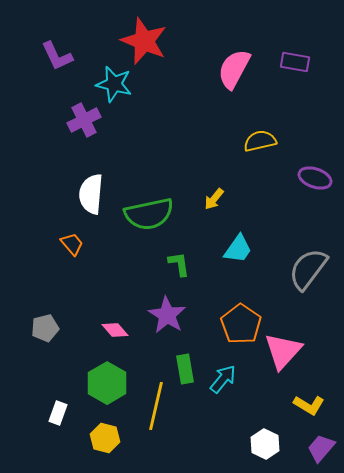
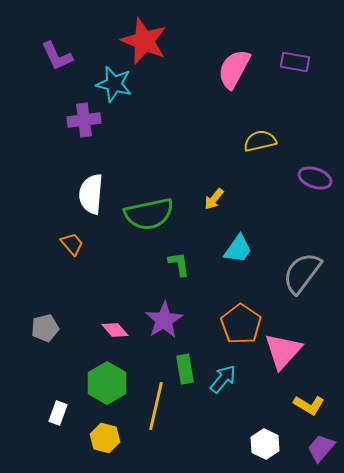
purple cross: rotated 20 degrees clockwise
gray semicircle: moved 6 px left, 4 px down
purple star: moved 3 px left, 5 px down; rotated 9 degrees clockwise
